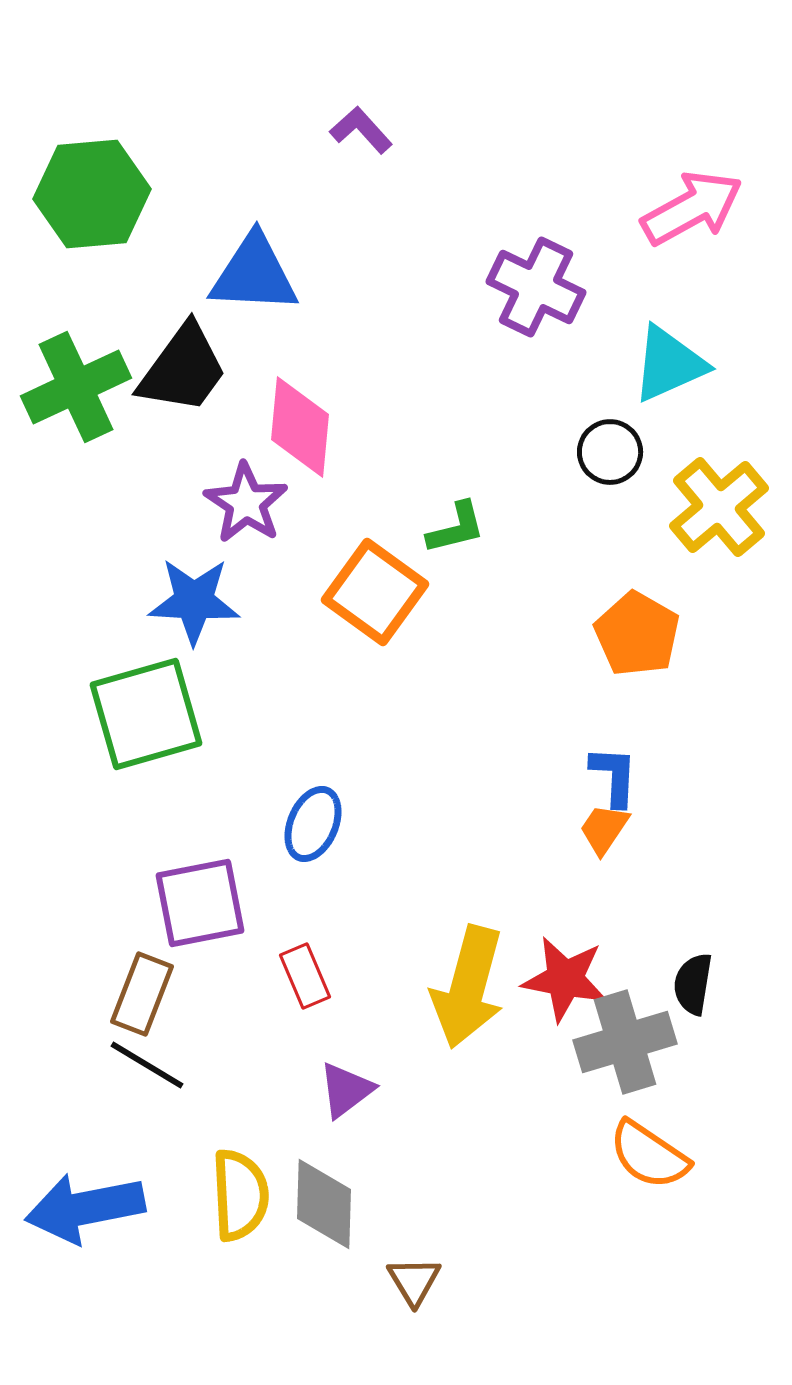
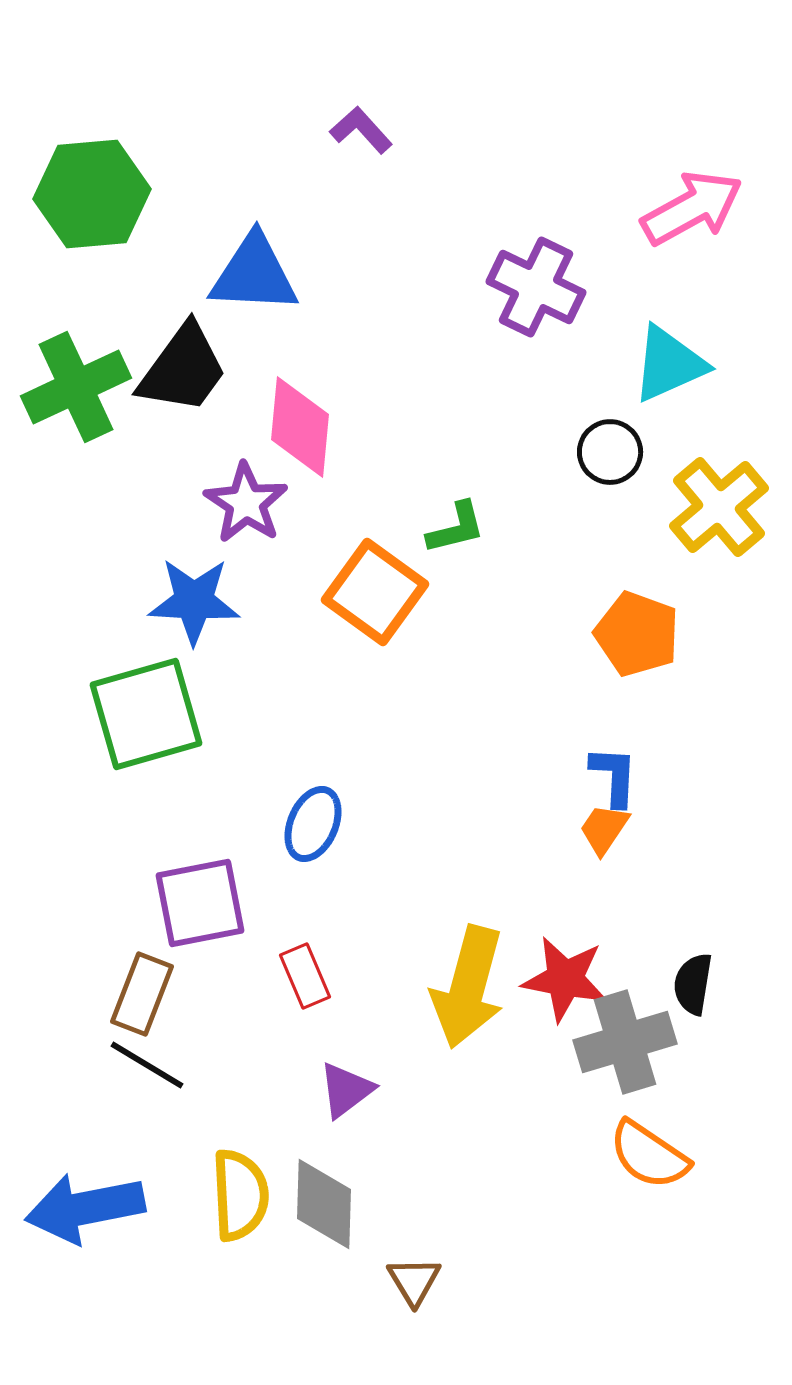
orange pentagon: rotated 10 degrees counterclockwise
